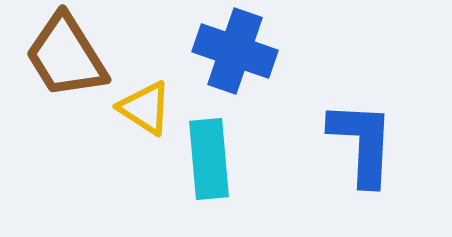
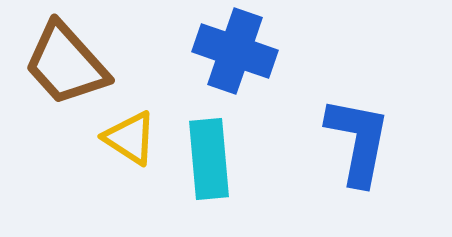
brown trapezoid: moved 8 px down; rotated 10 degrees counterclockwise
yellow triangle: moved 15 px left, 30 px down
blue L-shape: moved 4 px left, 2 px up; rotated 8 degrees clockwise
